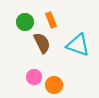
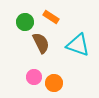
orange rectangle: moved 3 px up; rotated 35 degrees counterclockwise
brown semicircle: moved 1 px left
orange circle: moved 2 px up
